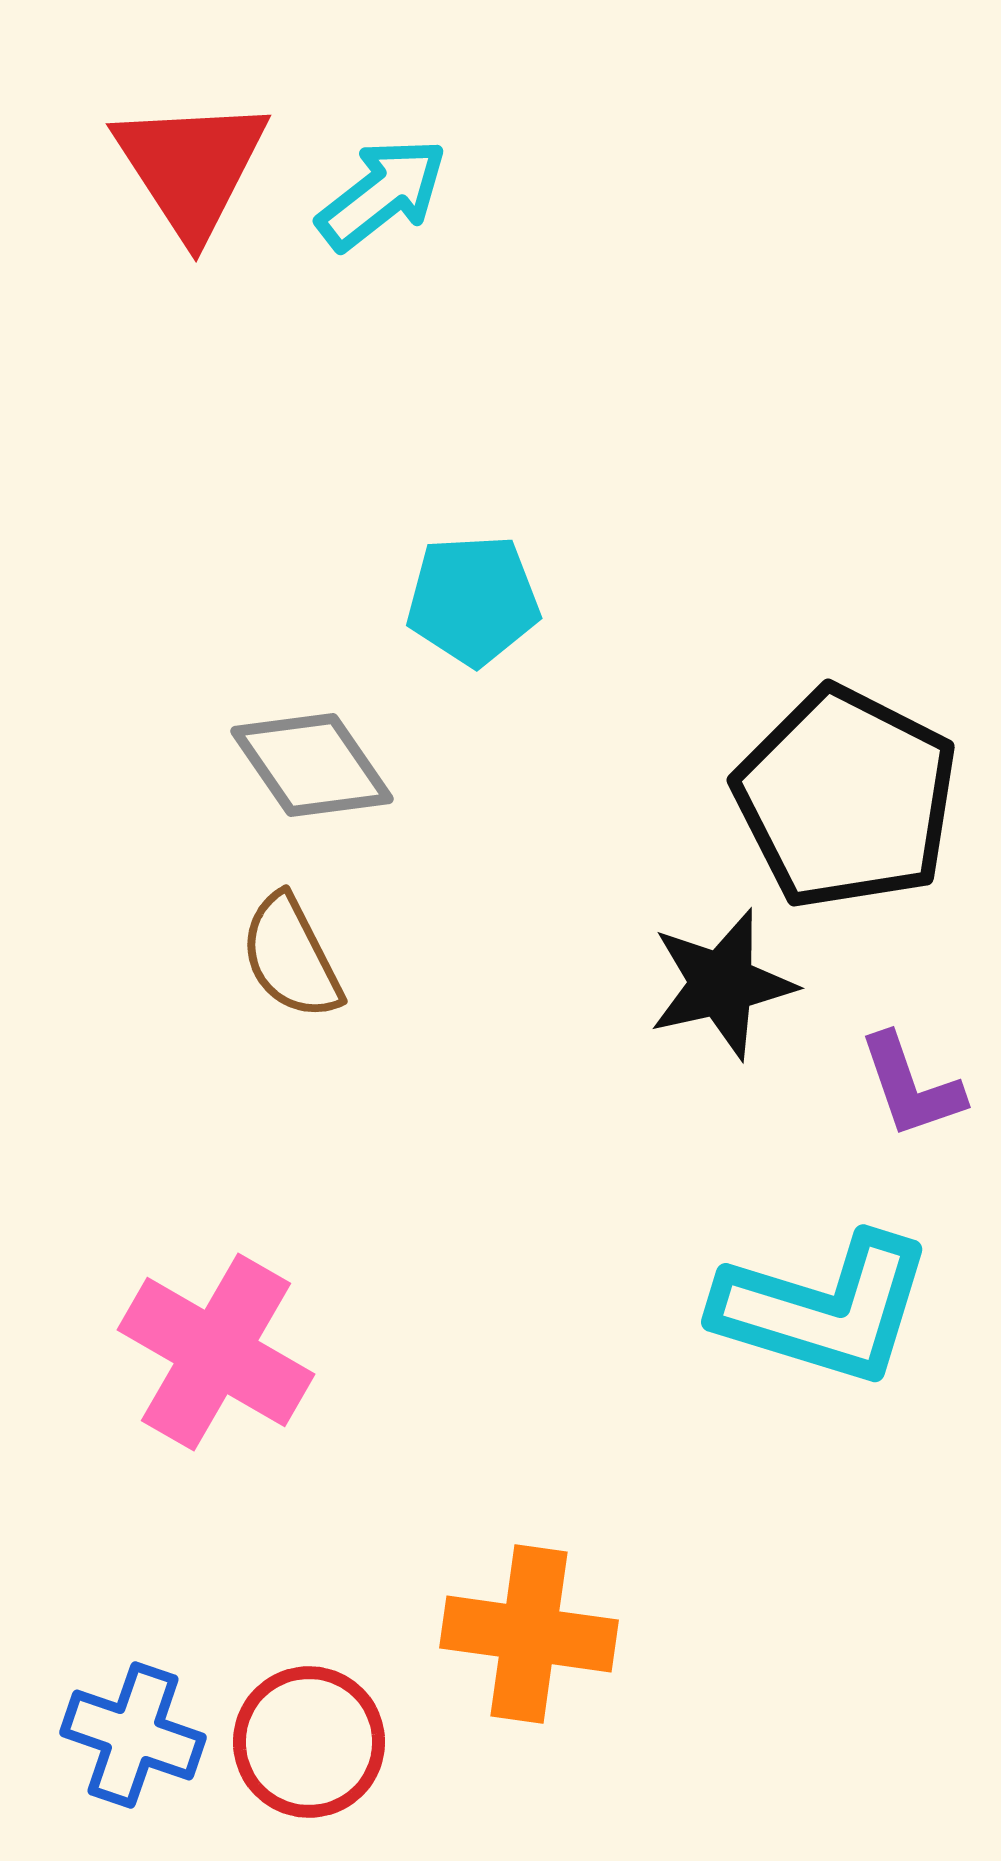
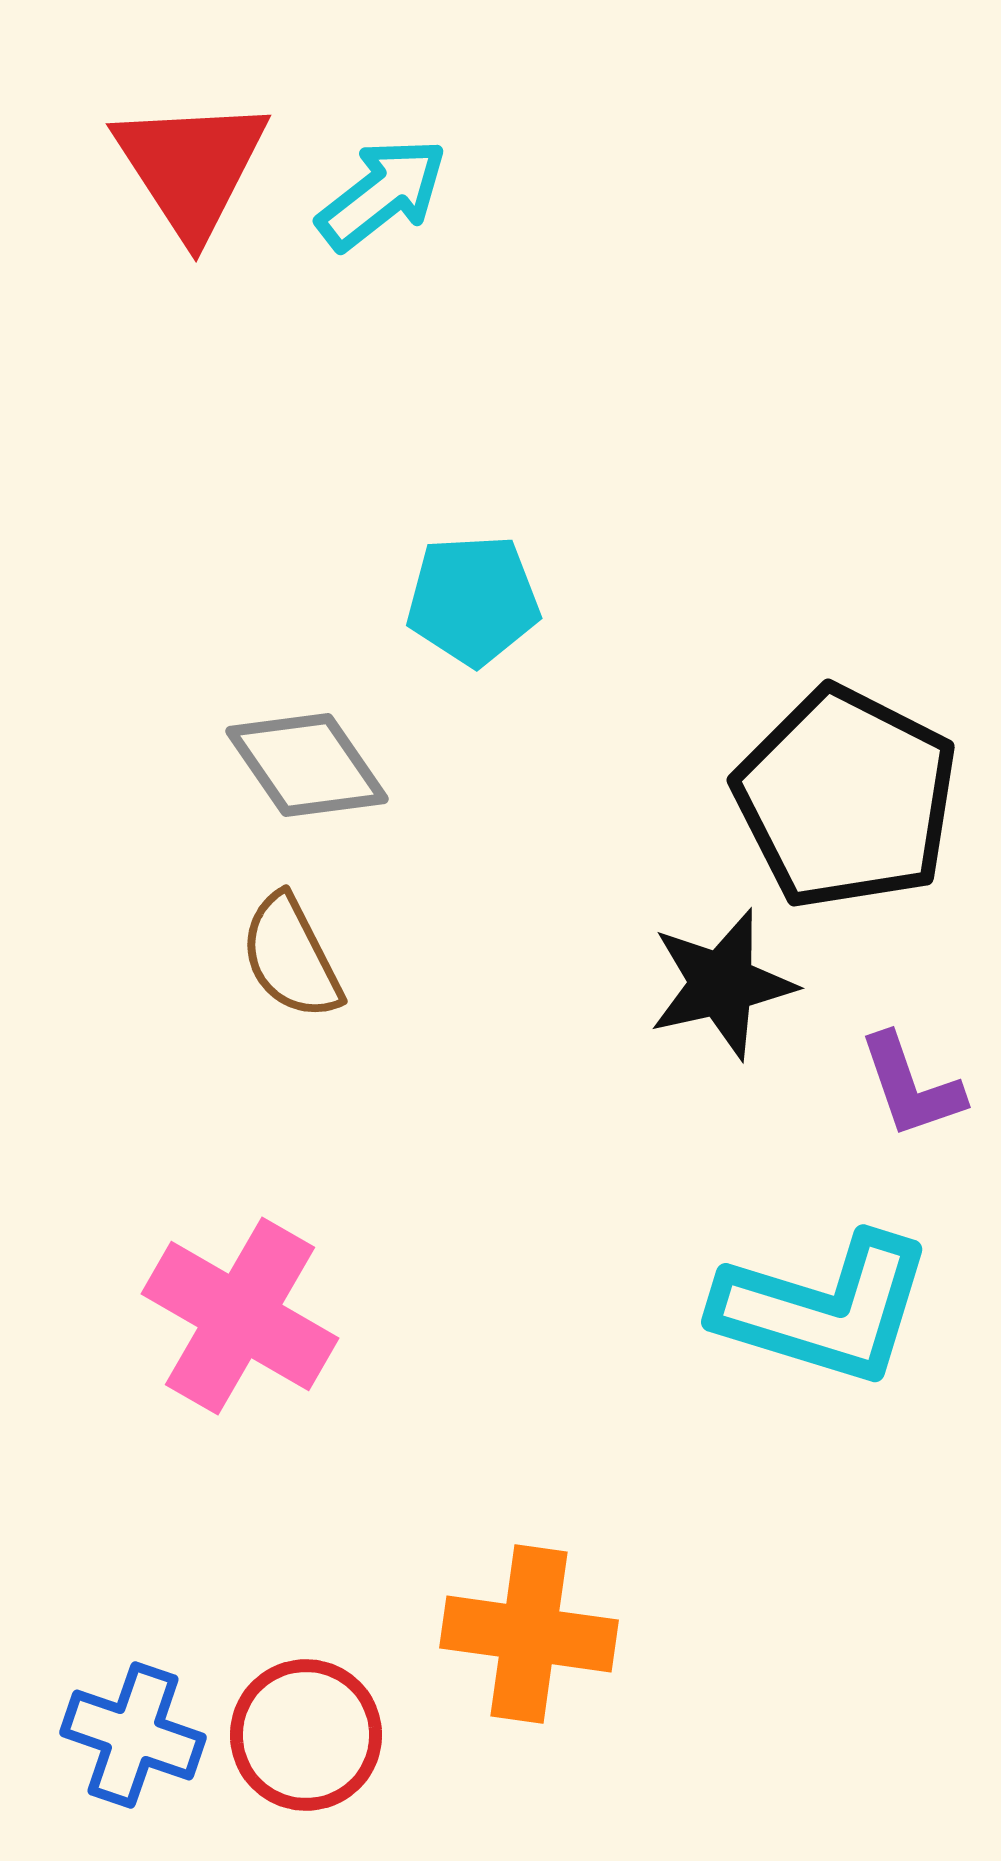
gray diamond: moved 5 px left
pink cross: moved 24 px right, 36 px up
red circle: moved 3 px left, 7 px up
